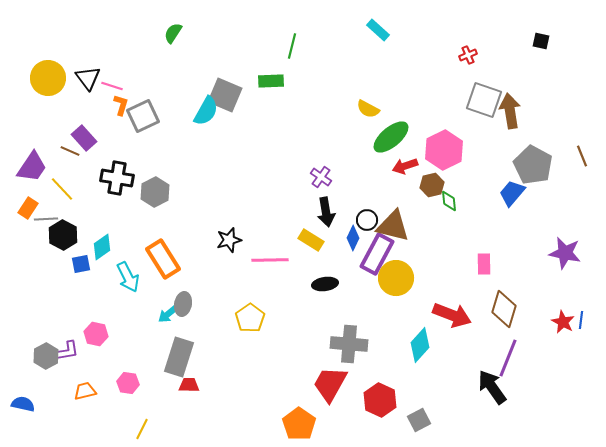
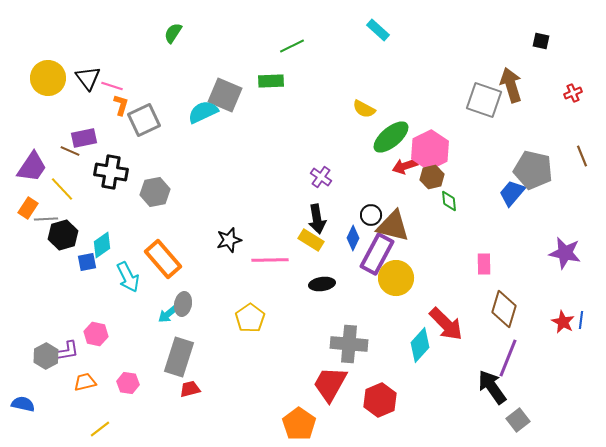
green line at (292, 46): rotated 50 degrees clockwise
red cross at (468, 55): moved 105 px right, 38 px down
yellow semicircle at (368, 109): moved 4 px left
cyan semicircle at (206, 111): moved 3 px left, 1 px down; rotated 144 degrees counterclockwise
brown arrow at (510, 111): moved 1 px right, 26 px up; rotated 8 degrees counterclockwise
gray square at (143, 116): moved 1 px right, 4 px down
purple rectangle at (84, 138): rotated 60 degrees counterclockwise
pink hexagon at (444, 150): moved 14 px left
gray pentagon at (533, 165): moved 5 px down; rotated 15 degrees counterclockwise
black cross at (117, 178): moved 6 px left, 6 px up
brown hexagon at (432, 185): moved 8 px up
gray hexagon at (155, 192): rotated 16 degrees clockwise
black arrow at (326, 212): moved 9 px left, 7 px down
black circle at (367, 220): moved 4 px right, 5 px up
black hexagon at (63, 235): rotated 16 degrees clockwise
cyan diamond at (102, 247): moved 2 px up
orange rectangle at (163, 259): rotated 9 degrees counterclockwise
blue square at (81, 264): moved 6 px right, 2 px up
black ellipse at (325, 284): moved 3 px left
red arrow at (452, 315): moved 6 px left, 9 px down; rotated 24 degrees clockwise
red trapezoid at (189, 385): moved 1 px right, 4 px down; rotated 15 degrees counterclockwise
orange trapezoid at (85, 391): moved 9 px up
red hexagon at (380, 400): rotated 12 degrees clockwise
gray square at (419, 420): moved 99 px right; rotated 10 degrees counterclockwise
yellow line at (142, 429): moved 42 px left; rotated 25 degrees clockwise
